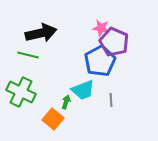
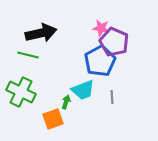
gray line: moved 1 px right, 3 px up
orange square: rotated 30 degrees clockwise
